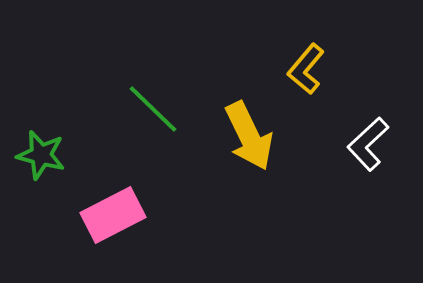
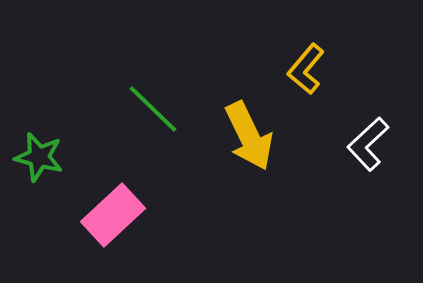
green star: moved 2 px left, 2 px down
pink rectangle: rotated 16 degrees counterclockwise
